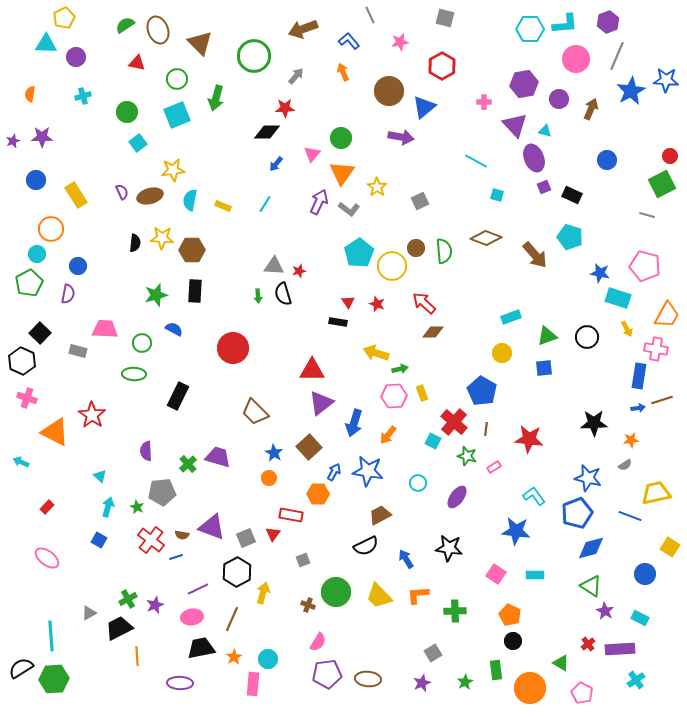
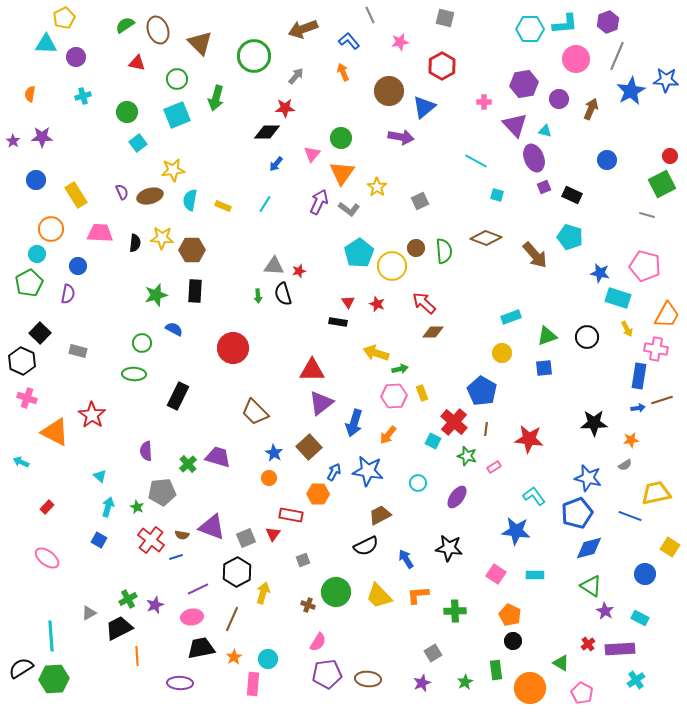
purple star at (13, 141): rotated 16 degrees counterclockwise
pink trapezoid at (105, 329): moved 5 px left, 96 px up
blue diamond at (591, 548): moved 2 px left
